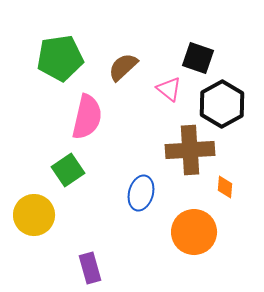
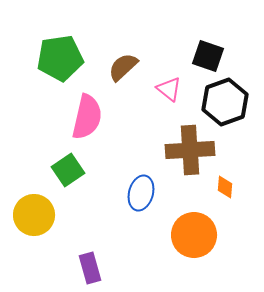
black square: moved 10 px right, 2 px up
black hexagon: moved 3 px right, 2 px up; rotated 9 degrees clockwise
orange circle: moved 3 px down
